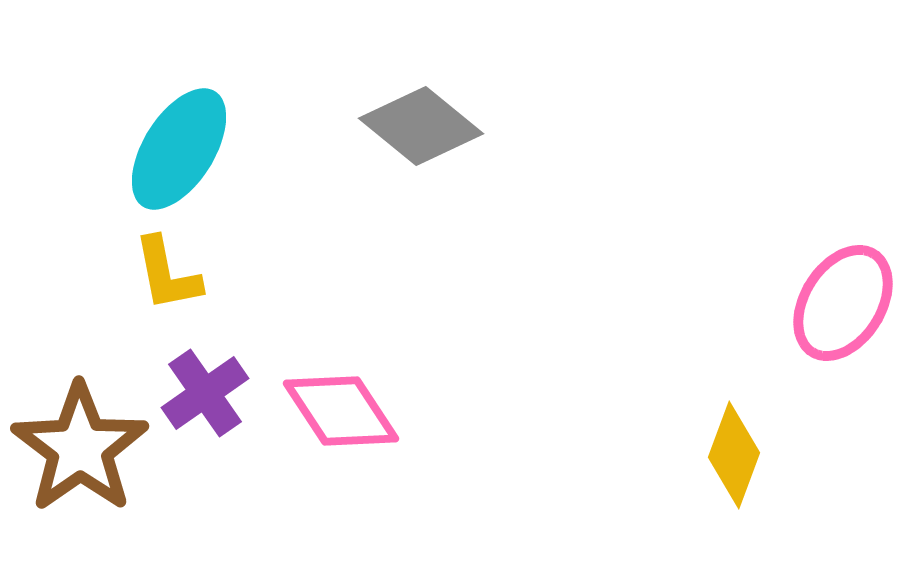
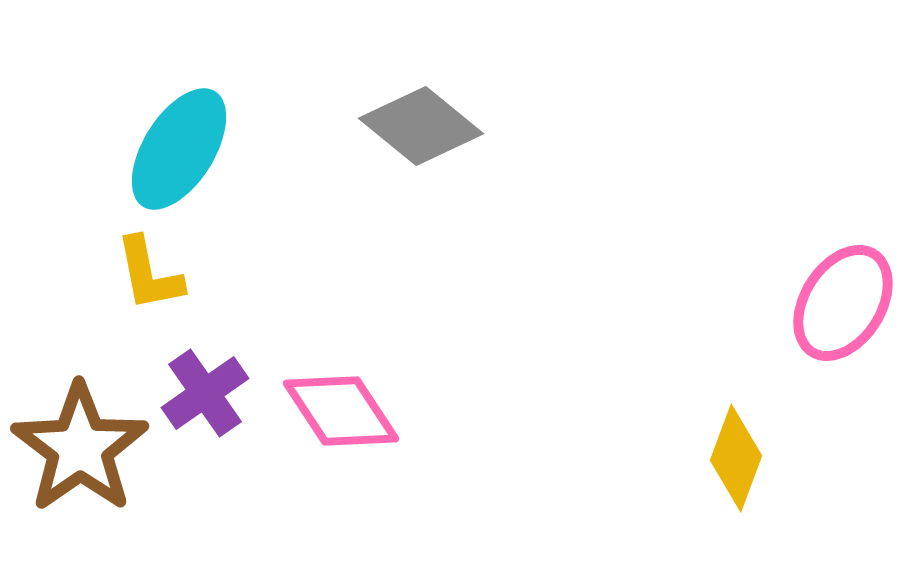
yellow L-shape: moved 18 px left
yellow diamond: moved 2 px right, 3 px down
